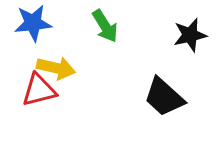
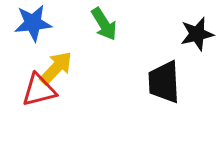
green arrow: moved 1 px left, 2 px up
black star: moved 7 px right, 1 px up
yellow arrow: rotated 60 degrees counterclockwise
black trapezoid: moved 15 px up; rotated 45 degrees clockwise
